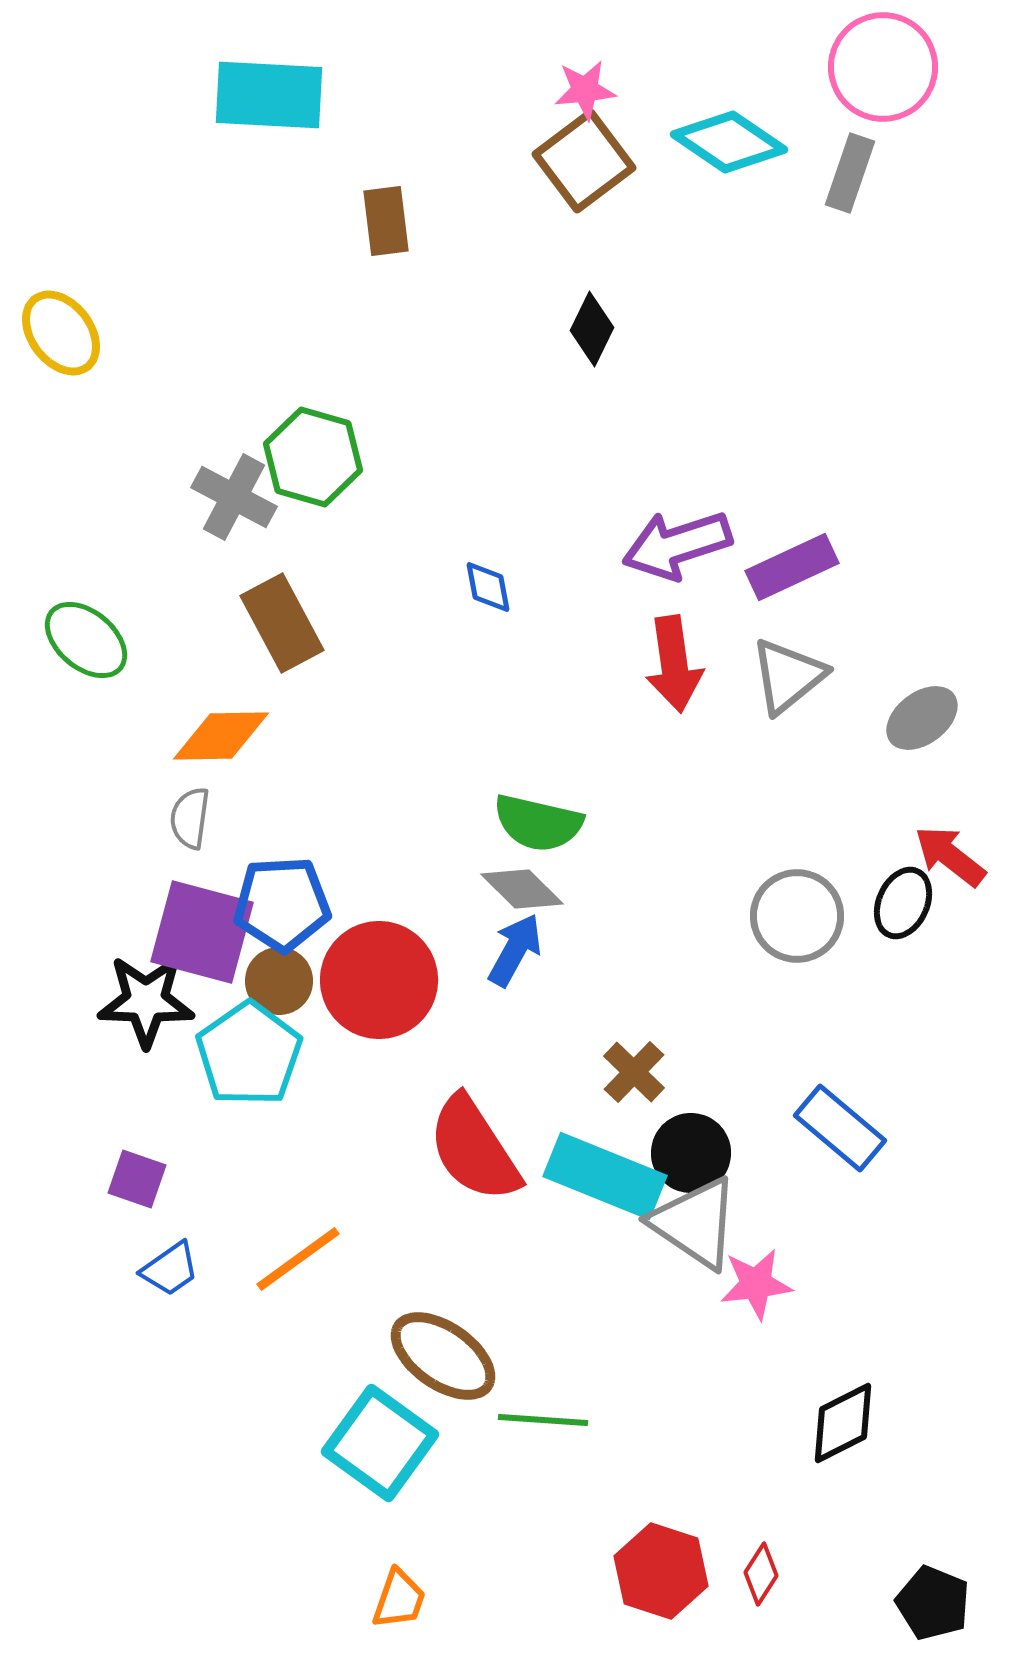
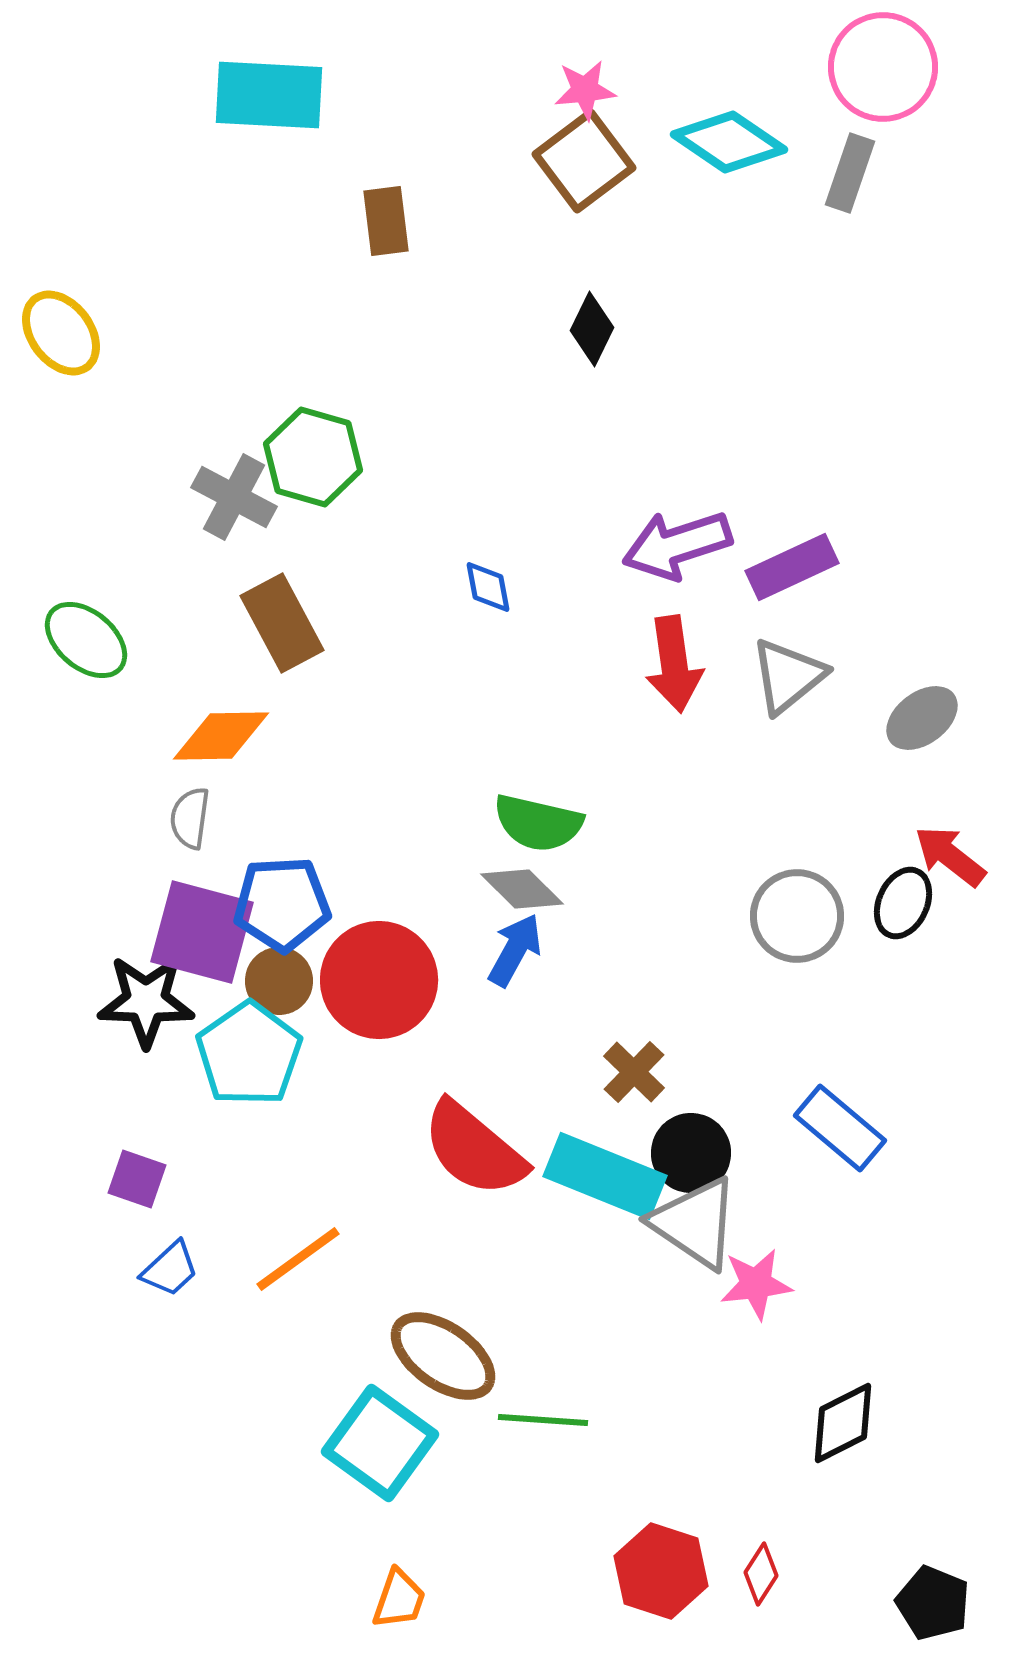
red semicircle at (474, 1149): rotated 17 degrees counterclockwise
blue trapezoid at (170, 1269): rotated 8 degrees counterclockwise
